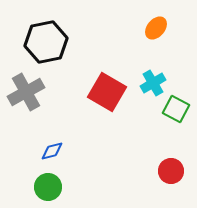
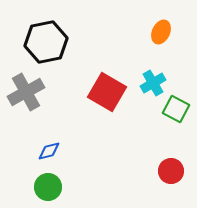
orange ellipse: moved 5 px right, 4 px down; rotated 15 degrees counterclockwise
blue diamond: moved 3 px left
